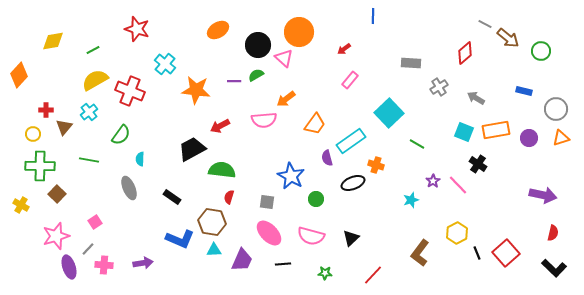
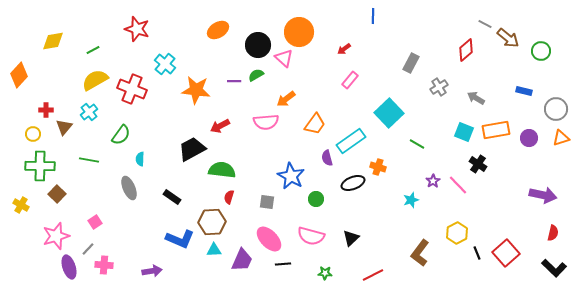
red diamond at (465, 53): moved 1 px right, 3 px up
gray rectangle at (411, 63): rotated 66 degrees counterclockwise
red cross at (130, 91): moved 2 px right, 2 px up
pink semicircle at (264, 120): moved 2 px right, 2 px down
orange cross at (376, 165): moved 2 px right, 2 px down
brown hexagon at (212, 222): rotated 12 degrees counterclockwise
pink ellipse at (269, 233): moved 6 px down
purple arrow at (143, 263): moved 9 px right, 8 px down
red line at (373, 275): rotated 20 degrees clockwise
